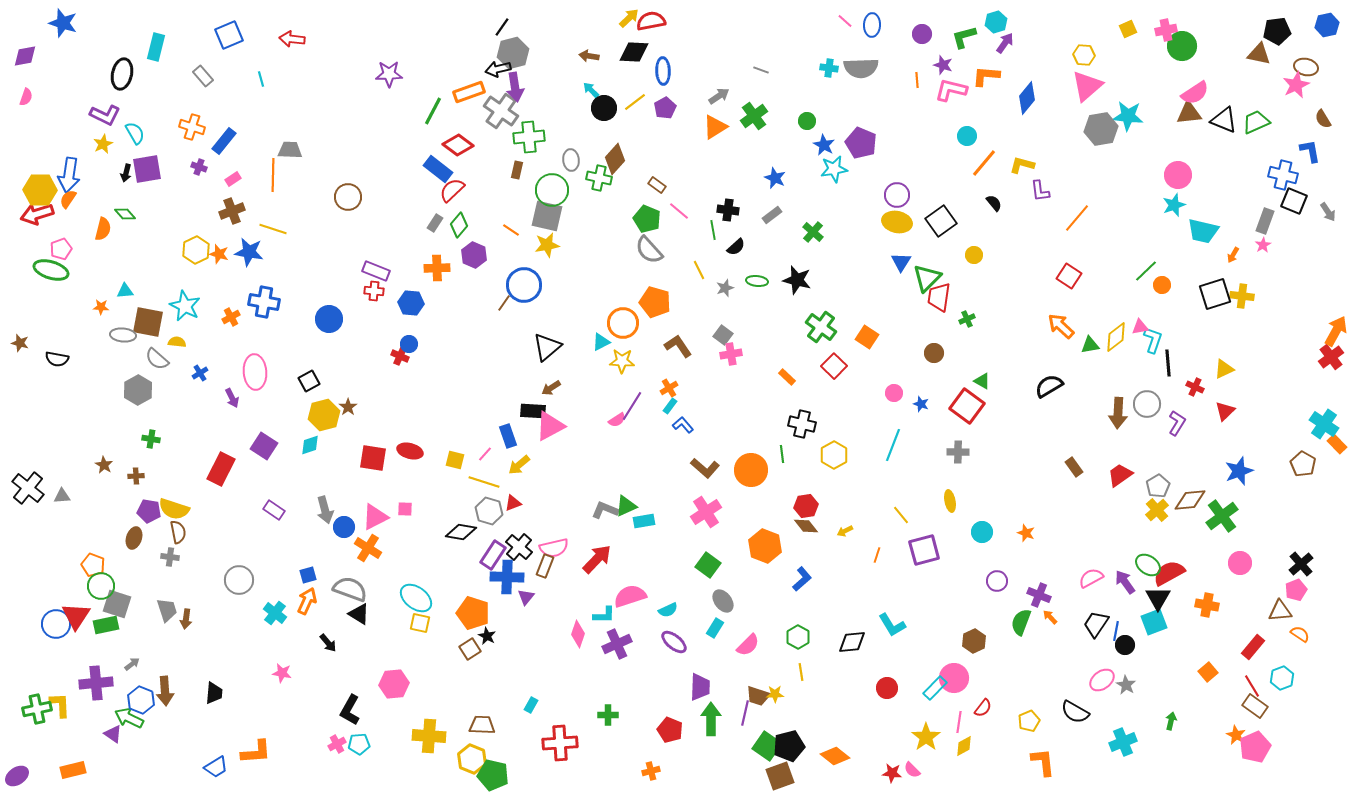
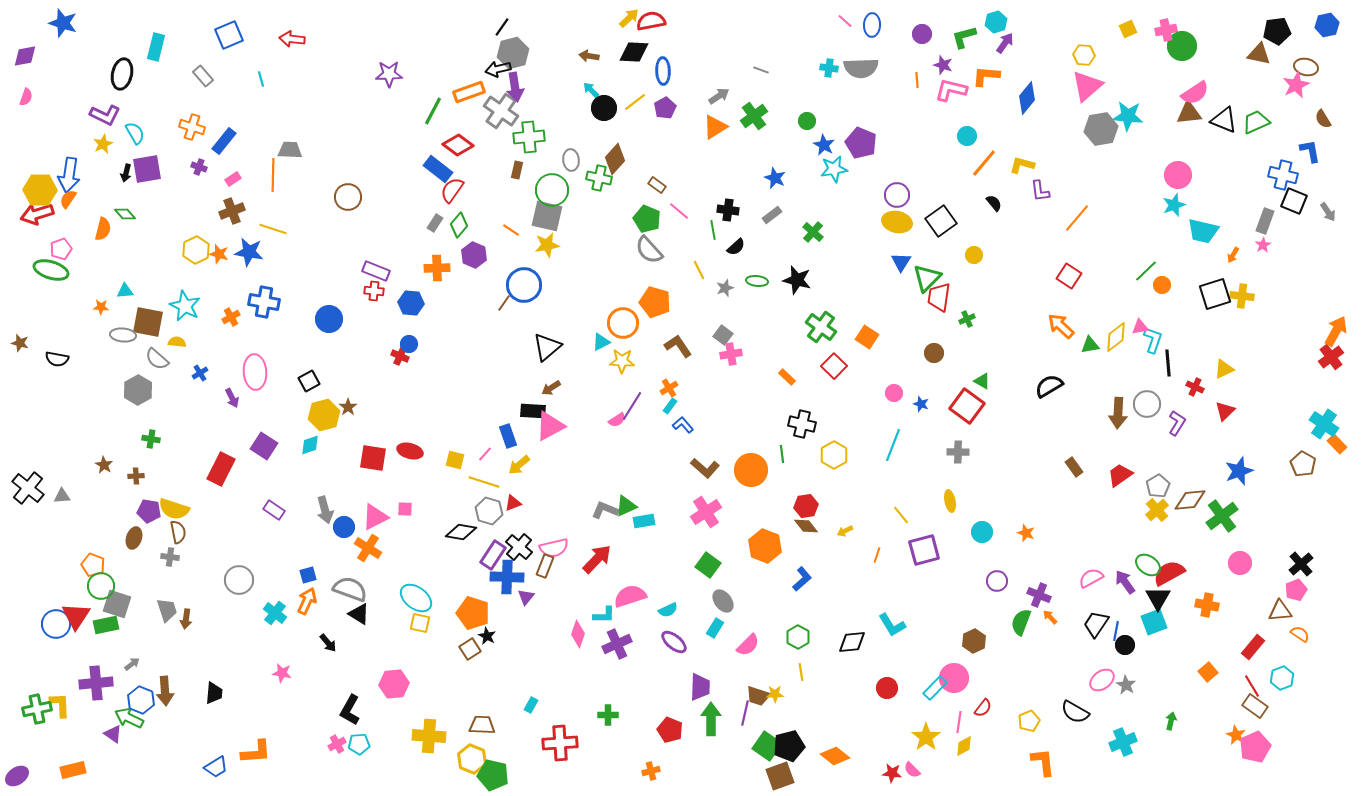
red semicircle at (452, 190): rotated 12 degrees counterclockwise
